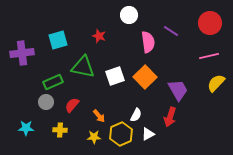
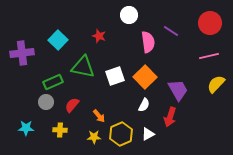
cyan square: rotated 30 degrees counterclockwise
yellow semicircle: moved 1 px down
white semicircle: moved 8 px right, 10 px up
